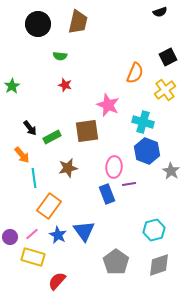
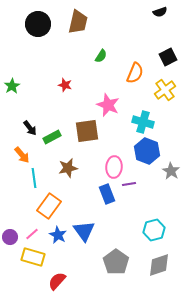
green semicircle: moved 41 px right; rotated 64 degrees counterclockwise
